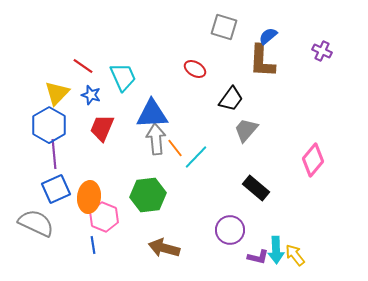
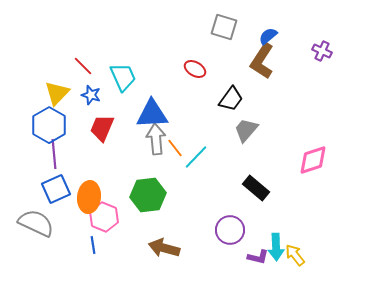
brown L-shape: rotated 30 degrees clockwise
red line: rotated 10 degrees clockwise
pink diamond: rotated 32 degrees clockwise
cyan arrow: moved 3 px up
